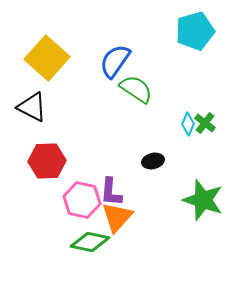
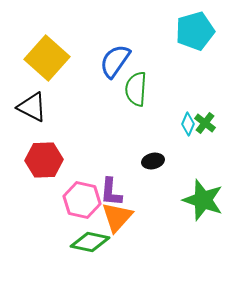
green semicircle: rotated 120 degrees counterclockwise
red hexagon: moved 3 px left, 1 px up
